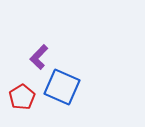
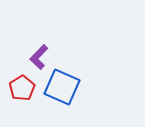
red pentagon: moved 9 px up
